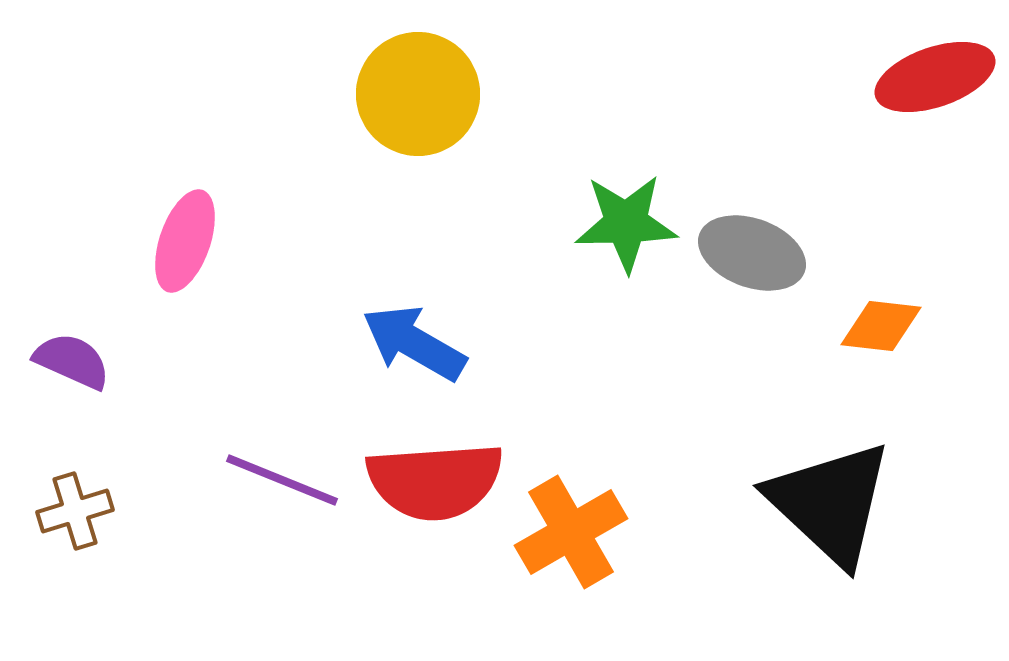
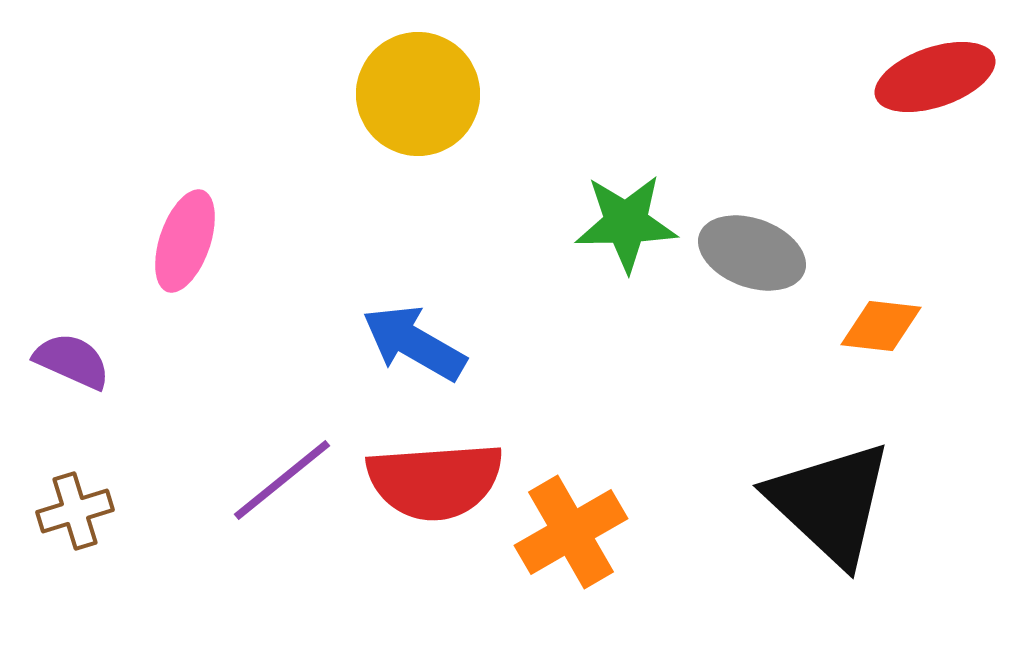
purple line: rotated 61 degrees counterclockwise
